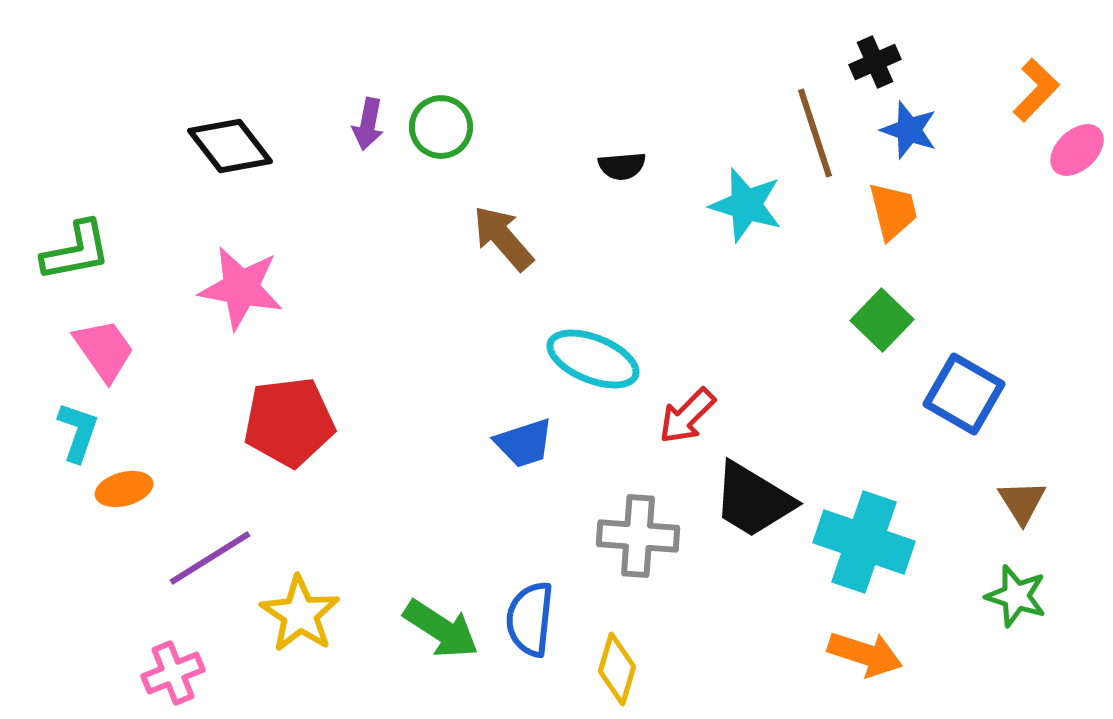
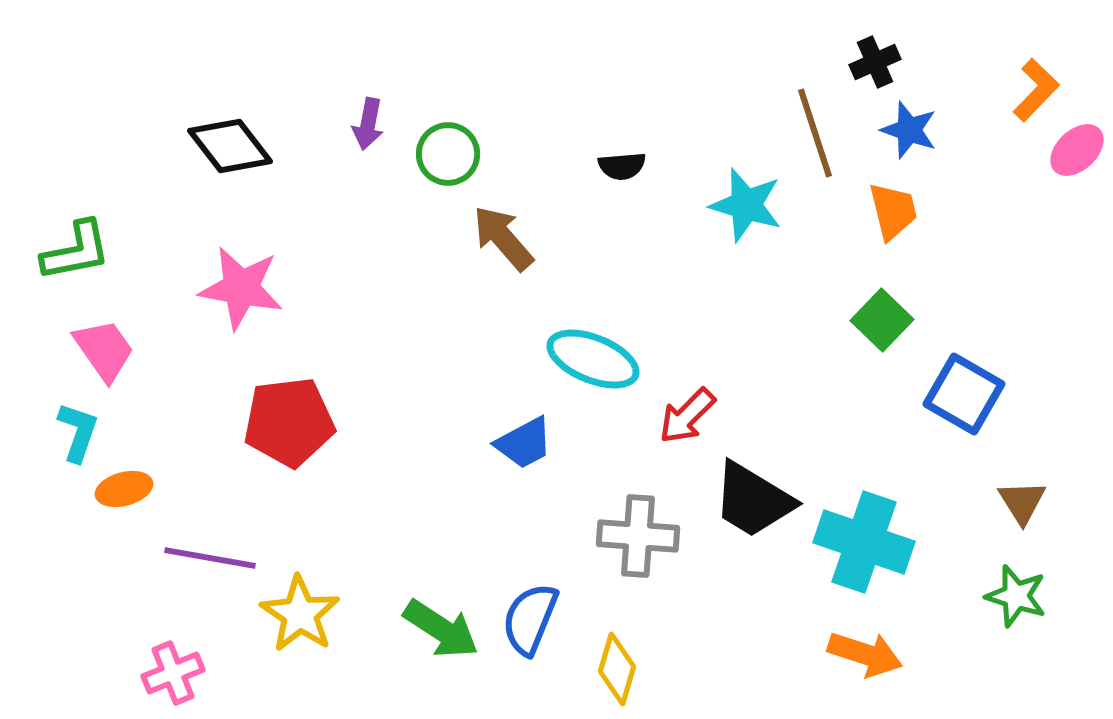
green circle: moved 7 px right, 27 px down
blue trapezoid: rotated 10 degrees counterclockwise
purple line: rotated 42 degrees clockwise
blue semicircle: rotated 16 degrees clockwise
